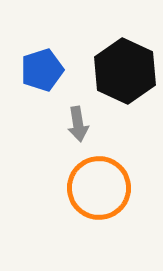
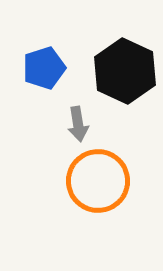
blue pentagon: moved 2 px right, 2 px up
orange circle: moved 1 px left, 7 px up
